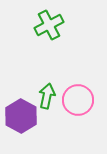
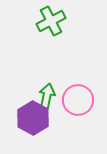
green cross: moved 2 px right, 4 px up
purple hexagon: moved 12 px right, 2 px down
